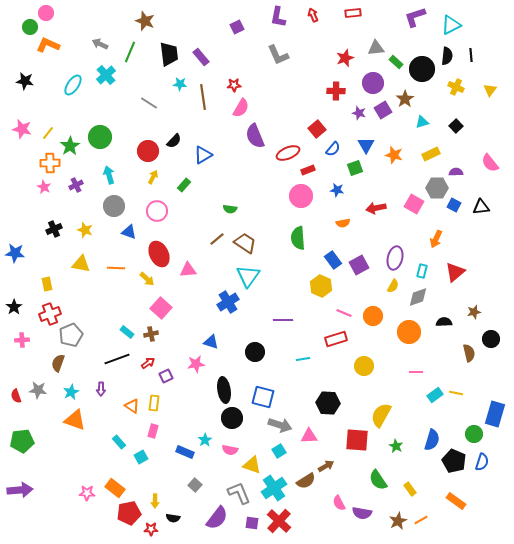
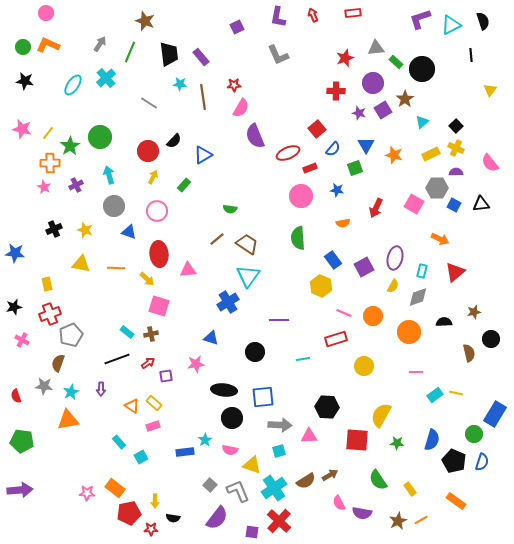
purple L-shape at (415, 17): moved 5 px right, 2 px down
green circle at (30, 27): moved 7 px left, 20 px down
gray arrow at (100, 44): rotated 98 degrees clockwise
black semicircle at (447, 56): moved 36 px right, 35 px up; rotated 24 degrees counterclockwise
cyan cross at (106, 75): moved 3 px down
yellow cross at (456, 87): moved 61 px down
cyan triangle at (422, 122): rotated 24 degrees counterclockwise
red rectangle at (308, 170): moved 2 px right, 2 px up
black triangle at (481, 207): moved 3 px up
red arrow at (376, 208): rotated 54 degrees counterclockwise
orange arrow at (436, 239): moved 4 px right; rotated 90 degrees counterclockwise
brown trapezoid at (245, 243): moved 2 px right, 1 px down
red ellipse at (159, 254): rotated 20 degrees clockwise
purple square at (359, 265): moved 5 px right, 2 px down
black star at (14, 307): rotated 21 degrees clockwise
pink square at (161, 308): moved 2 px left, 2 px up; rotated 25 degrees counterclockwise
purple line at (283, 320): moved 4 px left
pink cross at (22, 340): rotated 32 degrees clockwise
blue triangle at (211, 342): moved 4 px up
purple square at (166, 376): rotated 16 degrees clockwise
gray star at (38, 390): moved 6 px right, 4 px up
black ellipse at (224, 390): rotated 75 degrees counterclockwise
blue square at (263, 397): rotated 20 degrees counterclockwise
yellow rectangle at (154, 403): rotated 56 degrees counterclockwise
black hexagon at (328, 403): moved 1 px left, 4 px down
blue rectangle at (495, 414): rotated 15 degrees clockwise
orange triangle at (75, 420): moved 7 px left; rotated 30 degrees counterclockwise
gray arrow at (280, 425): rotated 15 degrees counterclockwise
pink rectangle at (153, 431): moved 5 px up; rotated 56 degrees clockwise
green pentagon at (22, 441): rotated 15 degrees clockwise
green star at (396, 446): moved 1 px right, 3 px up; rotated 24 degrees counterclockwise
cyan square at (279, 451): rotated 16 degrees clockwise
blue rectangle at (185, 452): rotated 30 degrees counterclockwise
brown arrow at (326, 466): moved 4 px right, 9 px down
gray square at (195, 485): moved 15 px right
gray L-shape at (239, 493): moved 1 px left, 2 px up
purple square at (252, 523): moved 9 px down
